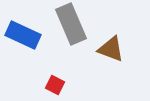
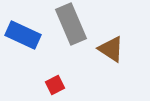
brown triangle: rotated 12 degrees clockwise
red square: rotated 36 degrees clockwise
